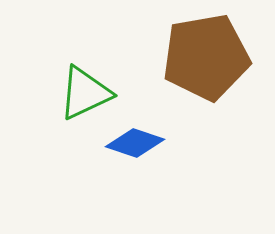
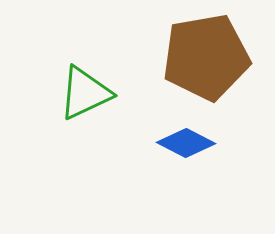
blue diamond: moved 51 px right; rotated 8 degrees clockwise
